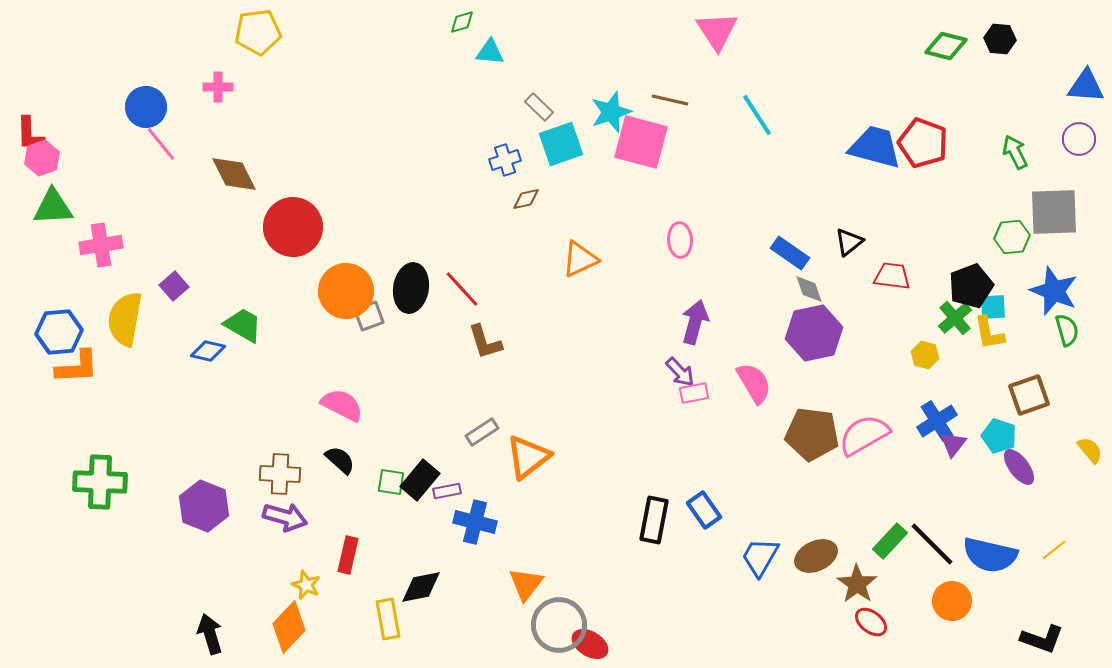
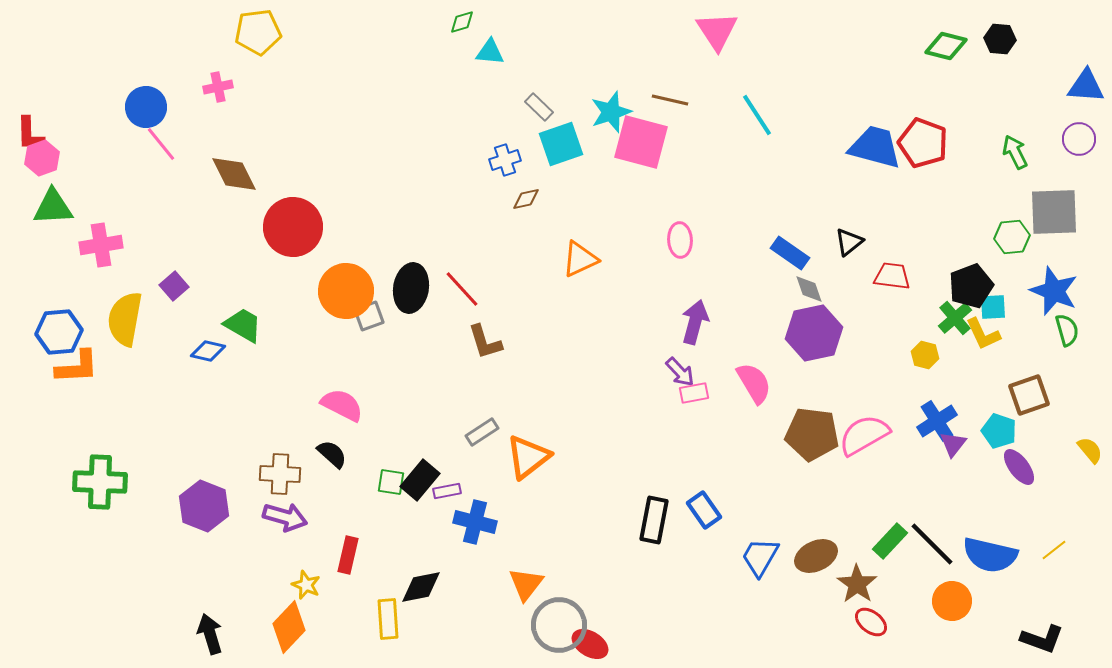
pink cross at (218, 87): rotated 12 degrees counterclockwise
yellow L-shape at (989, 333): moved 6 px left, 1 px down; rotated 15 degrees counterclockwise
cyan pentagon at (999, 436): moved 5 px up
black semicircle at (340, 460): moved 8 px left, 6 px up
yellow rectangle at (388, 619): rotated 6 degrees clockwise
